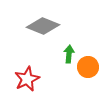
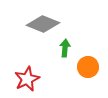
gray diamond: moved 2 px up
green arrow: moved 4 px left, 6 px up
